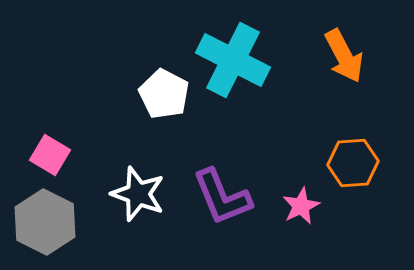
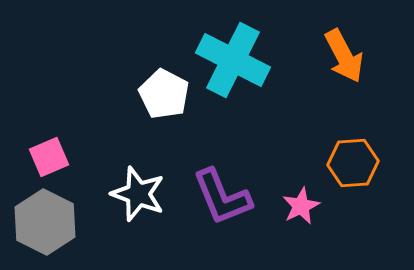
pink square: moved 1 px left, 2 px down; rotated 36 degrees clockwise
